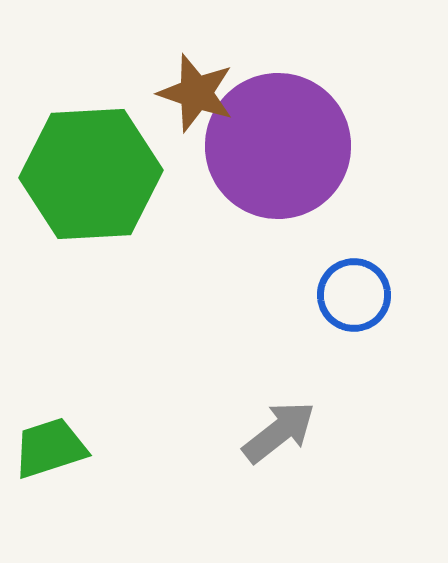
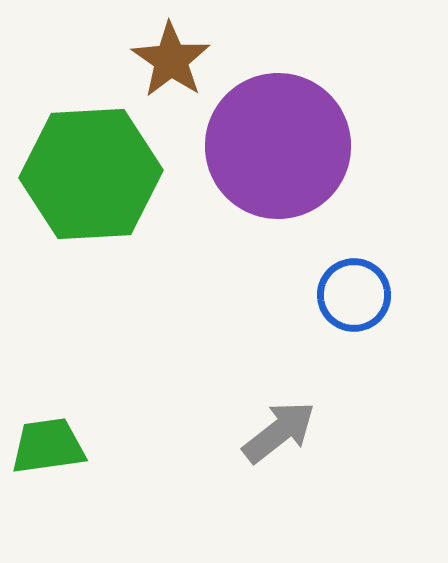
brown star: moved 25 px left, 33 px up; rotated 16 degrees clockwise
green trapezoid: moved 2 px left, 2 px up; rotated 10 degrees clockwise
